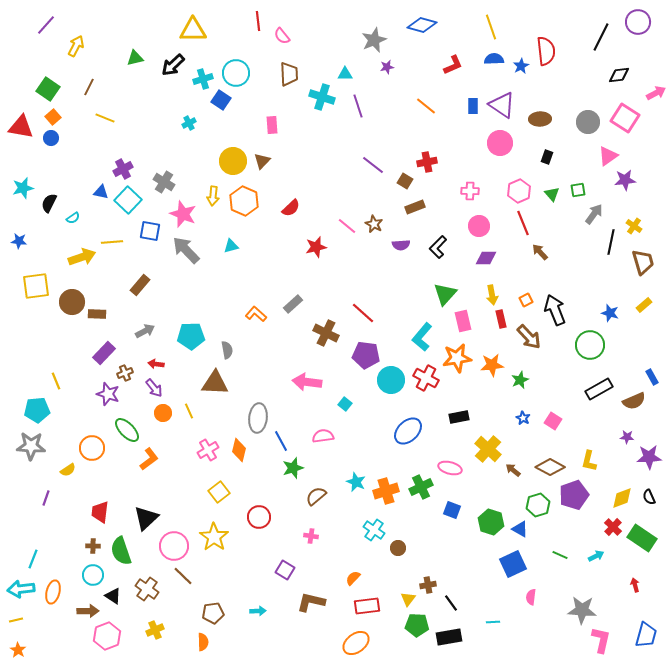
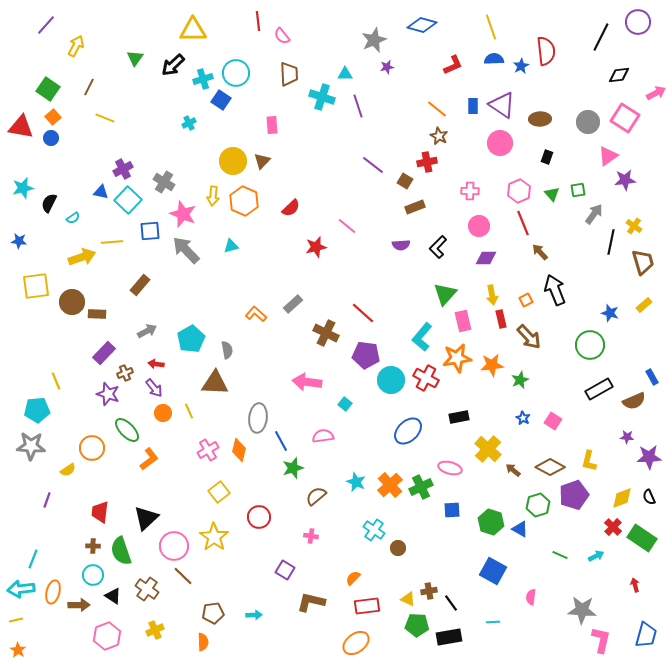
green triangle at (135, 58): rotated 42 degrees counterclockwise
orange line at (426, 106): moved 11 px right, 3 px down
brown star at (374, 224): moved 65 px right, 88 px up
blue square at (150, 231): rotated 15 degrees counterclockwise
black arrow at (555, 310): moved 20 px up
gray arrow at (145, 331): moved 2 px right
cyan pentagon at (191, 336): moved 3 px down; rotated 28 degrees counterclockwise
orange cross at (386, 491): moved 4 px right, 6 px up; rotated 25 degrees counterclockwise
purple line at (46, 498): moved 1 px right, 2 px down
blue square at (452, 510): rotated 24 degrees counterclockwise
blue square at (513, 564): moved 20 px left, 7 px down; rotated 36 degrees counterclockwise
brown cross at (428, 585): moved 1 px right, 6 px down
yellow triangle at (408, 599): rotated 42 degrees counterclockwise
brown arrow at (88, 611): moved 9 px left, 6 px up
cyan arrow at (258, 611): moved 4 px left, 4 px down
